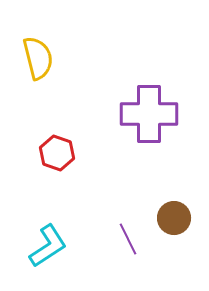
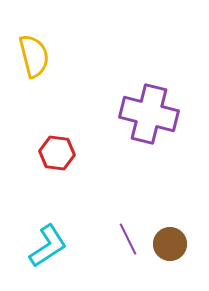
yellow semicircle: moved 4 px left, 2 px up
purple cross: rotated 14 degrees clockwise
red hexagon: rotated 12 degrees counterclockwise
brown circle: moved 4 px left, 26 px down
